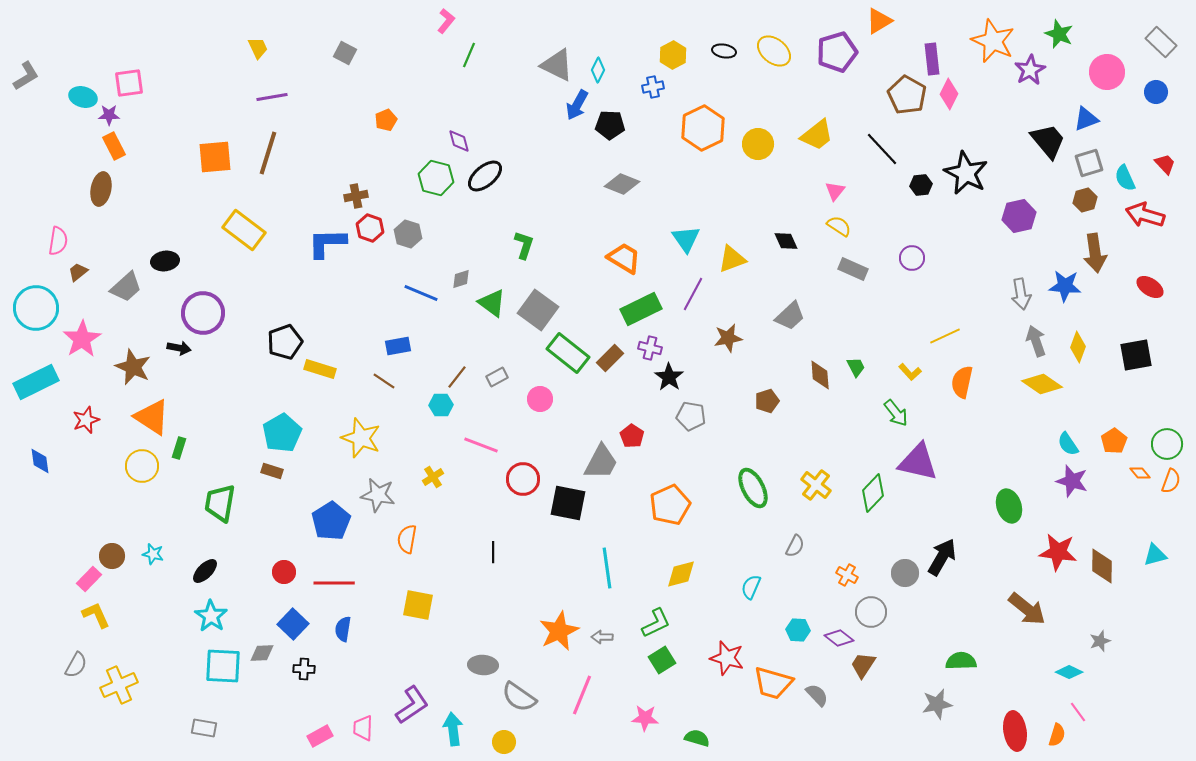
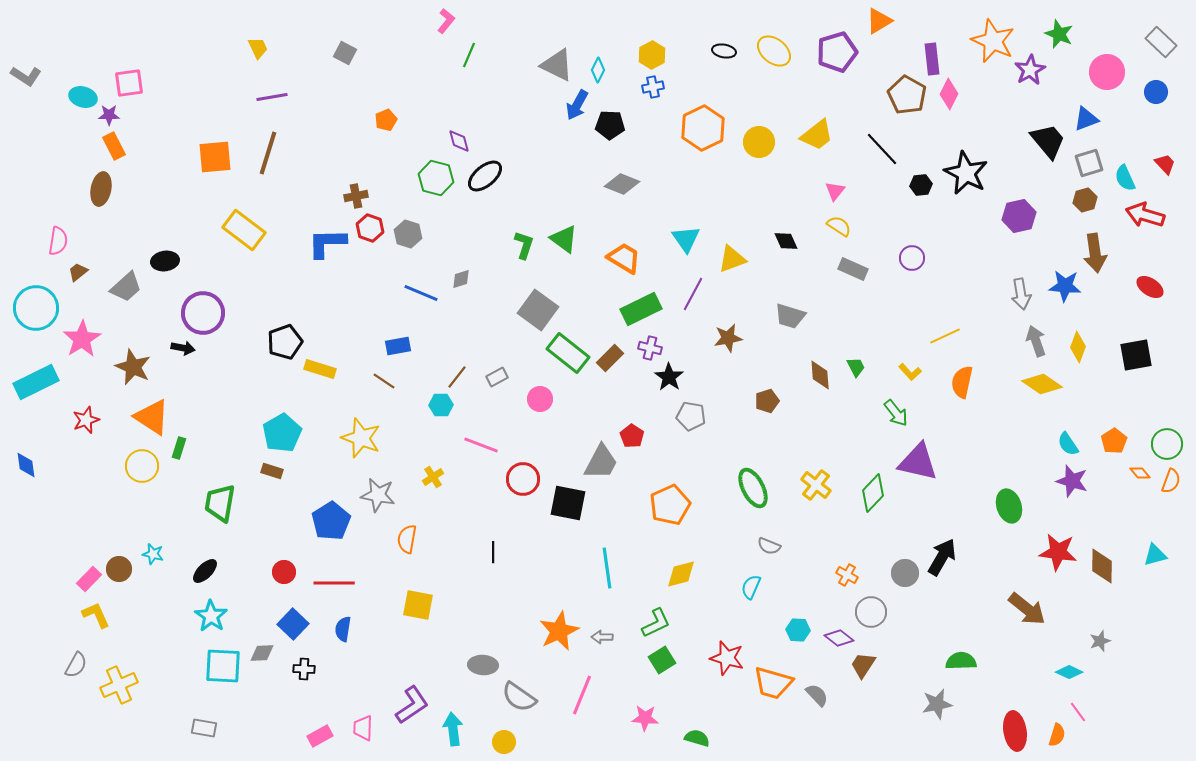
yellow hexagon at (673, 55): moved 21 px left
gray L-shape at (26, 76): rotated 64 degrees clockwise
yellow circle at (758, 144): moved 1 px right, 2 px up
green triangle at (492, 303): moved 72 px right, 64 px up
gray trapezoid at (790, 316): rotated 60 degrees clockwise
black arrow at (179, 348): moved 4 px right
blue diamond at (40, 461): moved 14 px left, 4 px down
gray semicircle at (795, 546): moved 26 px left; rotated 85 degrees clockwise
brown circle at (112, 556): moved 7 px right, 13 px down
